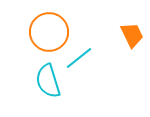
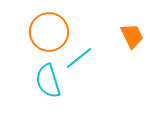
orange trapezoid: moved 1 px down
